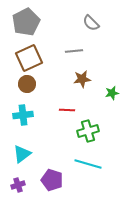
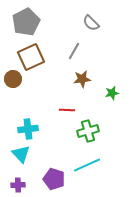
gray line: rotated 54 degrees counterclockwise
brown square: moved 2 px right, 1 px up
brown circle: moved 14 px left, 5 px up
cyan cross: moved 5 px right, 14 px down
cyan triangle: moved 1 px left; rotated 36 degrees counterclockwise
cyan line: moved 1 px left, 1 px down; rotated 40 degrees counterclockwise
purple pentagon: moved 2 px right, 1 px up
purple cross: rotated 16 degrees clockwise
